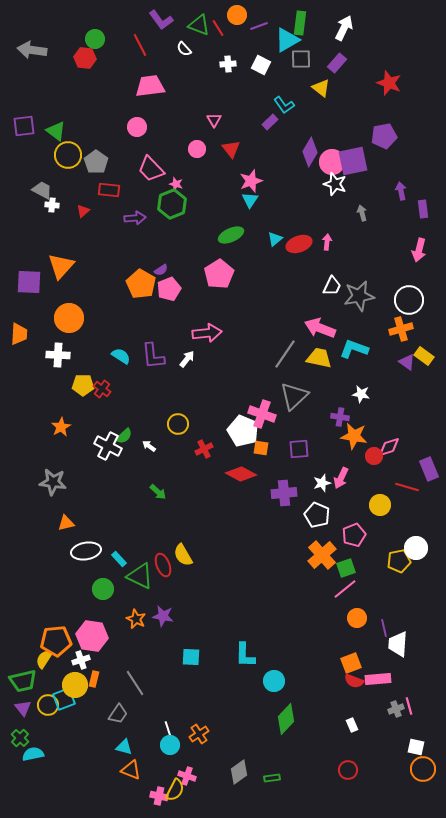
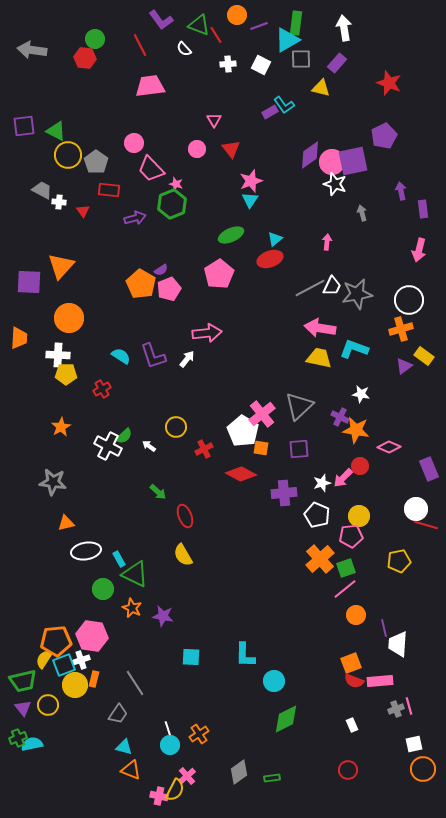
green rectangle at (300, 23): moved 4 px left
red line at (218, 28): moved 2 px left, 7 px down
white arrow at (344, 28): rotated 35 degrees counterclockwise
yellow triangle at (321, 88): rotated 24 degrees counterclockwise
purple rectangle at (270, 122): moved 10 px up; rotated 14 degrees clockwise
pink circle at (137, 127): moved 3 px left, 16 px down
green triangle at (56, 131): rotated 10 degrees counterclockwise
purple pentagon at (384, 136): rotated 15 degrees counterclockwise
purple diamond at (310, 152): moved 3 px down; rotated 24 degrees clockwise
white cross at (52, 205): moved 7 px right, 3 px up
red triangle at (83, 211): rotated 24 degrees counterclockwise
purple arrow at (135, 218): rotated 10 degrees counterclockwise
red ellipse at (299, 244): moved 29 px left, 15 px down
gray star at (359, 296): moved 2 px left, 2 px up
pink arrow at (320, 328): rotated 12 degrees counterclockwise
orange trapezoid at (19, 334): moved 4 px down
gray line at (285, 354): moved 25 px right, 66 px up; rotated 28 degrees clockwise
purple L-shape at (153, 356): rotated 12 degrees counterclockwise
purple triangle at (407, 362): moved 3 px left, 4 px down; rotated 48 degrees clockwise
yellow pentagon at (83, 385): moved 17 px left, 11 px up
red cross at (102, 389): rotated 24 degrees clockwise
gray triangle at (294, 396): moved 5 px right, 10 px down
pink cross at (262, 414): rotated 32 degrees clockwise
purple cross at (340, 417): rotated 18 degrees clockwise
yellow circle at (178, 424): moved 2 px left, 3 px down
white pentagon at (243, 431): rotated 8 degrees clockwise
orange star at (354, 436): moved 2 px right, 6 px up
pink diamond at (389, 447): rotated 40 degrees clockwise
red circle at (374, 456): moved 14 px left, 10 px down
pink arrow at (341, 478): moved 2 px right; rotated 20 degrees clockwise
red line at (407, 487): moved 19 px right, 38 px down
yellow circle at (380, 505): moved 21 px left, 11 px down
pink pentagon at (354, 535): moved 3 px left, 1 px down; rotated 15 degrees clockwise
white circle at (416, 548): moved 39 px up
orange cross at (322, 555): moved 2 px left, 4 px down
cyan rectangle at (119, 559): rotated 14 degrees clockwise
red ellipse at (163, 565): moved 22 px right, 49 px up
green triangle at (140, 576): moved 5 px left, 2 px up
orange circle at (357, 618): moved 1 px left, 3 px up
orange star at (136, 619): moved 4 px left, 11 px up
pink rectangle at (378, 679): moved 2 px right, 2 px down
cyan square at (64, 699): moved 34 px up
green diamond at (286, 719): rotated 20 degrees clockwise
green cross at (20, 738): moved 2 px left; rotated 24 degrees clockwise
white square at (416, 747): moved 2 px left, 3 px up; rotated 24 degrees counterclockwise
cyan semicircle at (33, 754): moved 1 px left, 10 px up
pink cross at (187, 776): rotated 30 degrees clockwise
